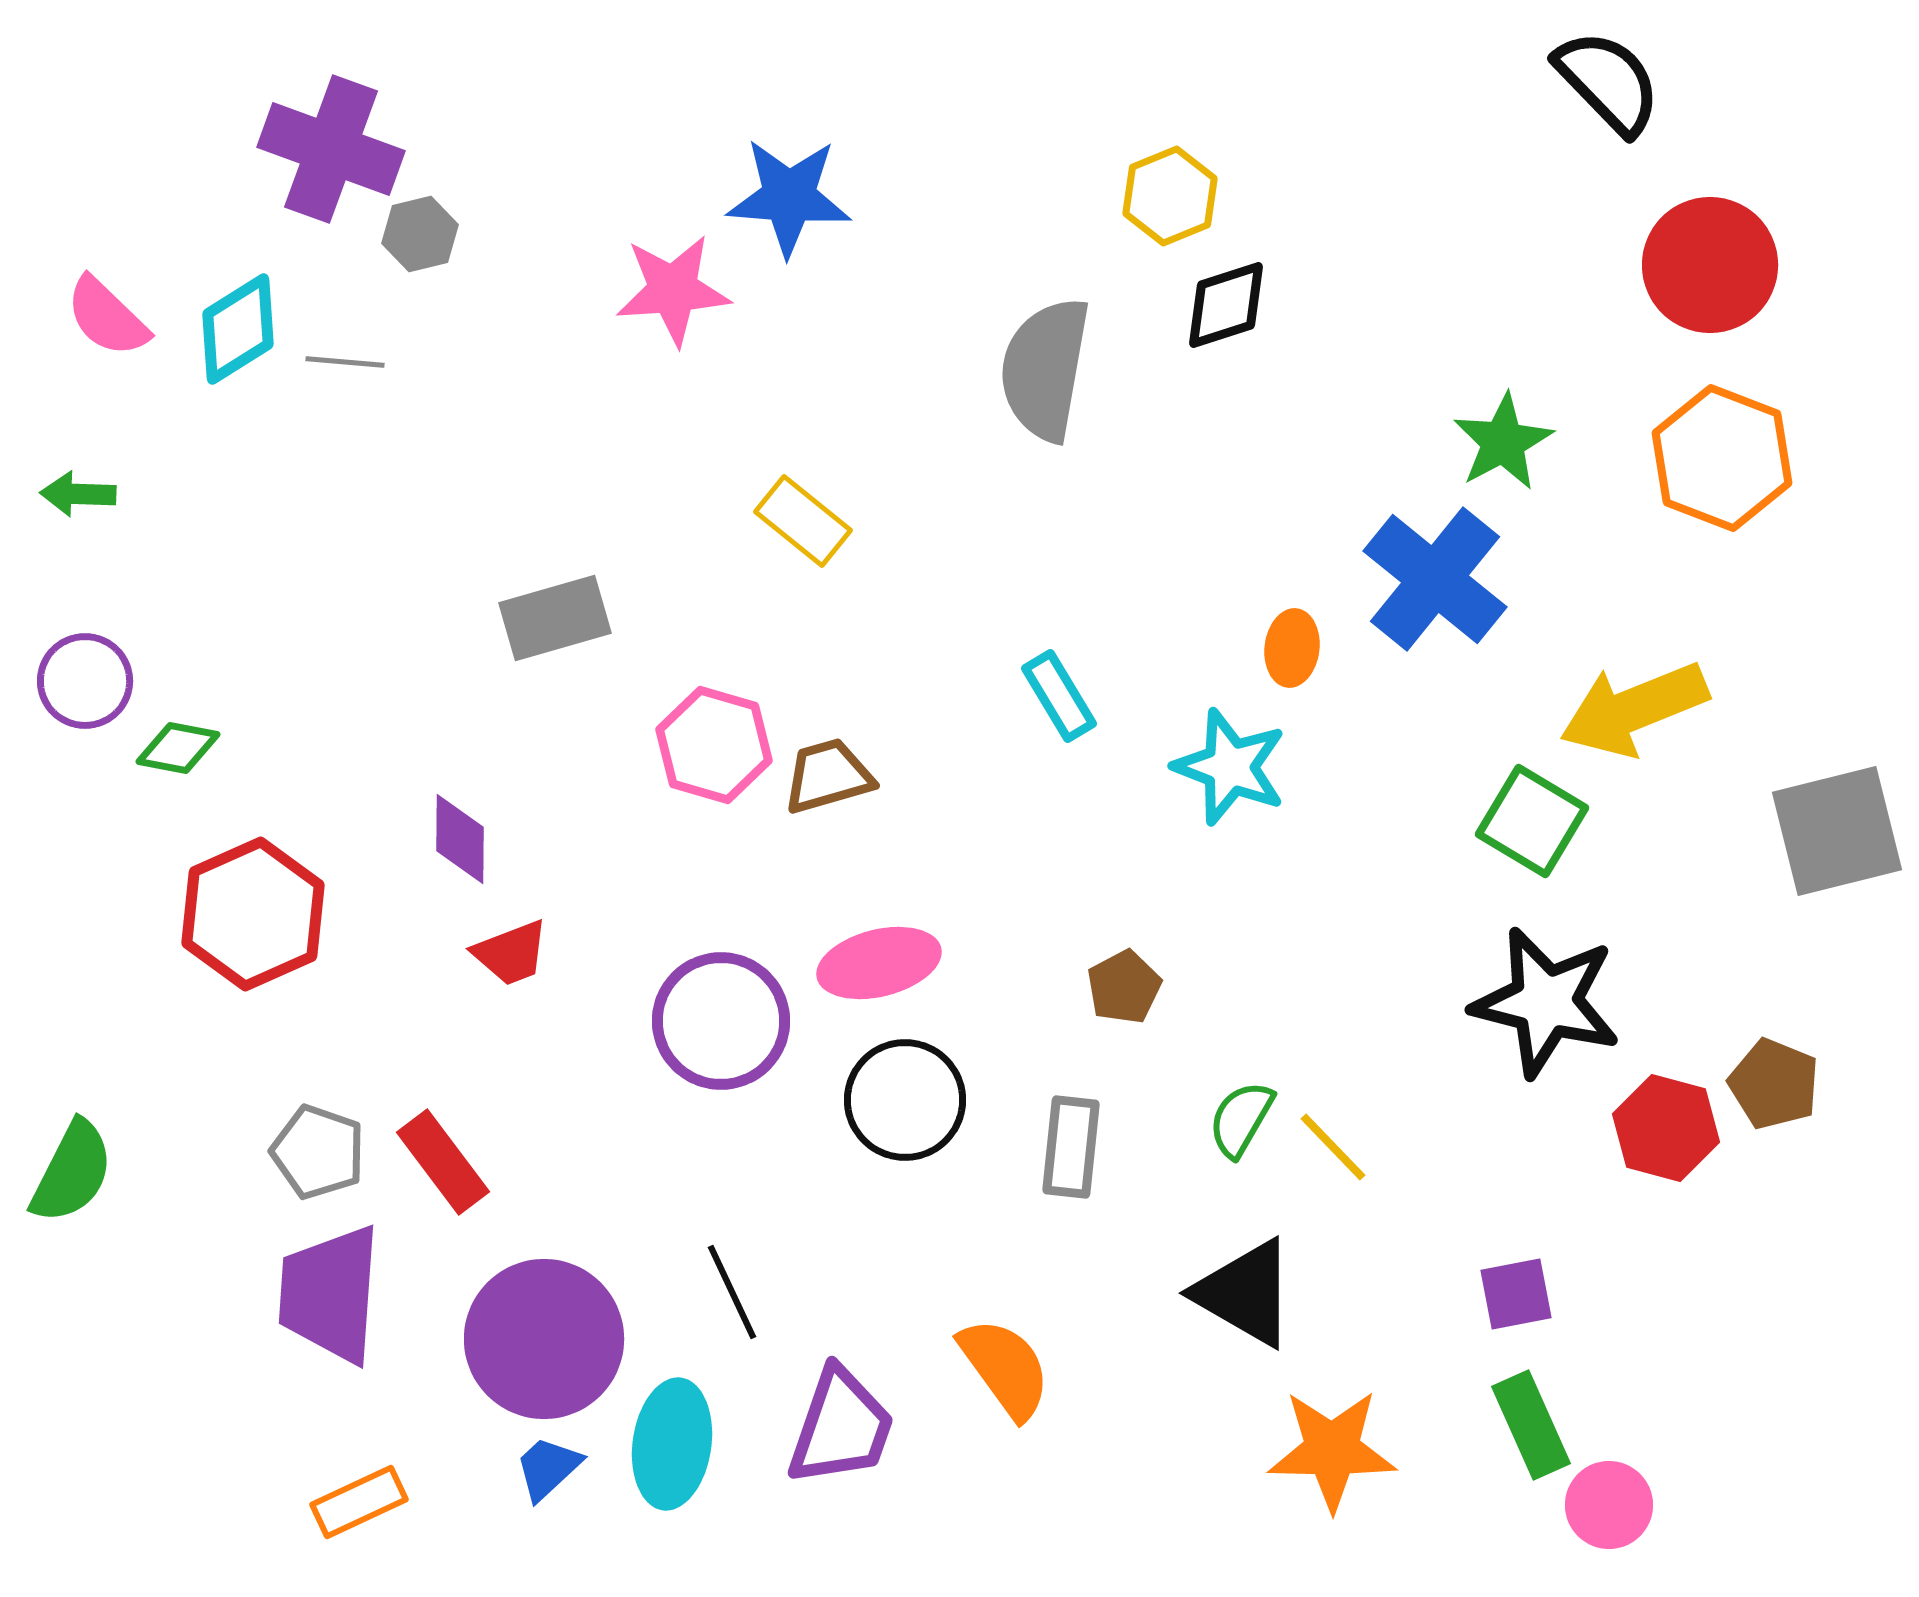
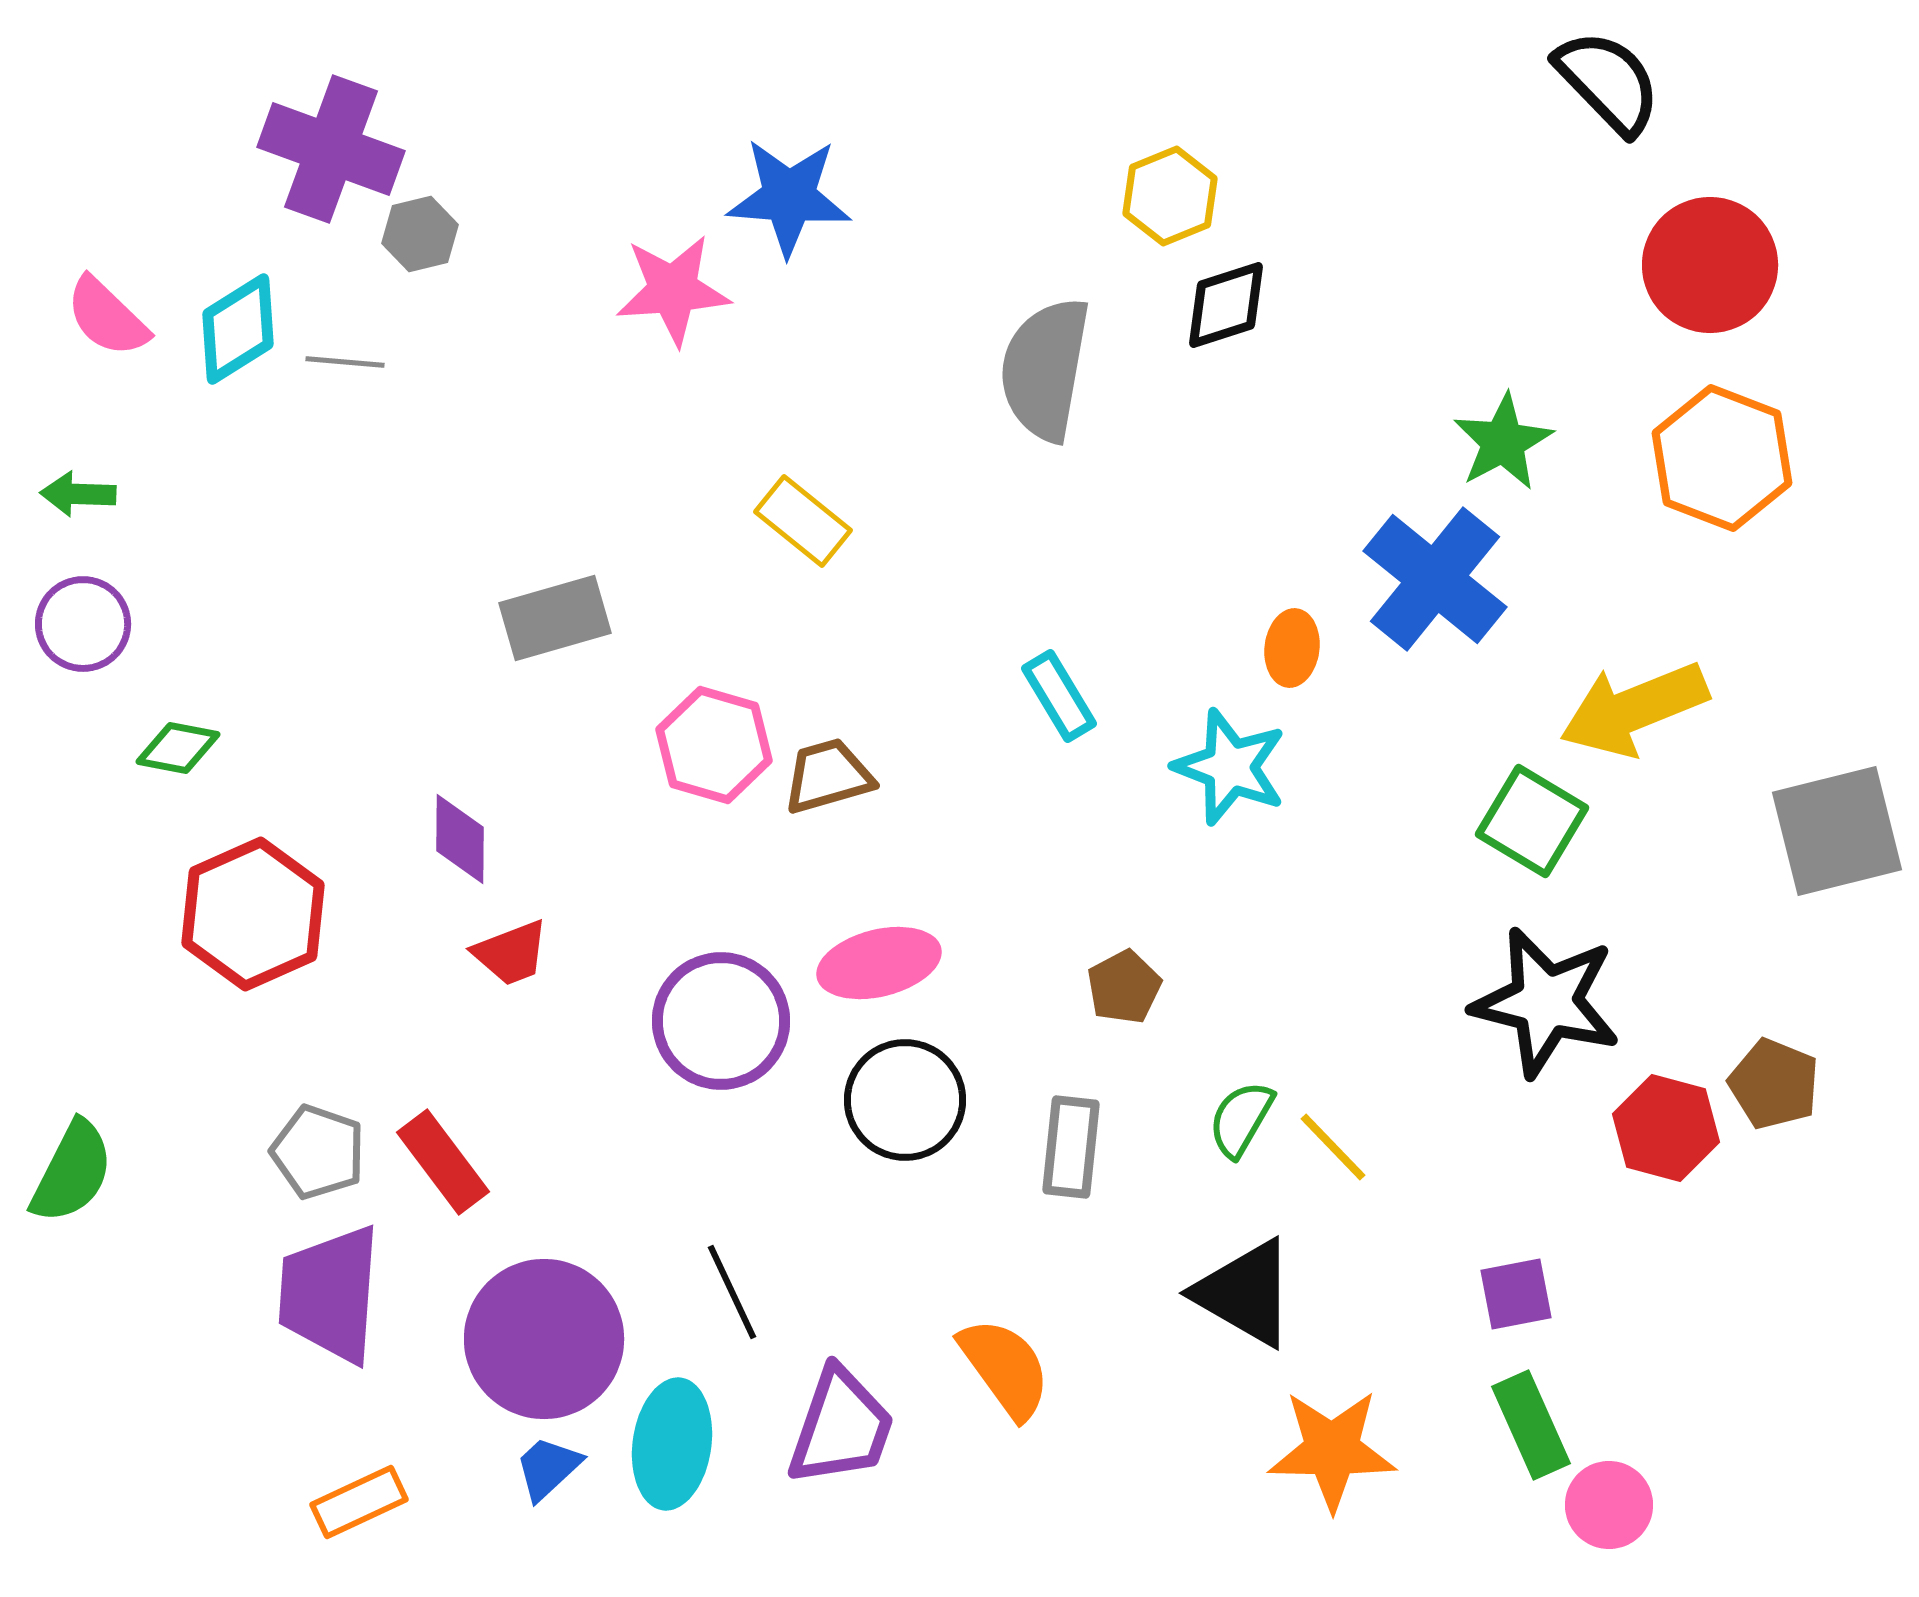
purple circle at (85, 681): moved 2 px left, 57 px up
